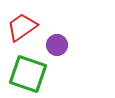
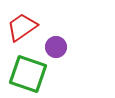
purple circle: moved 1 px left, 2 px down
